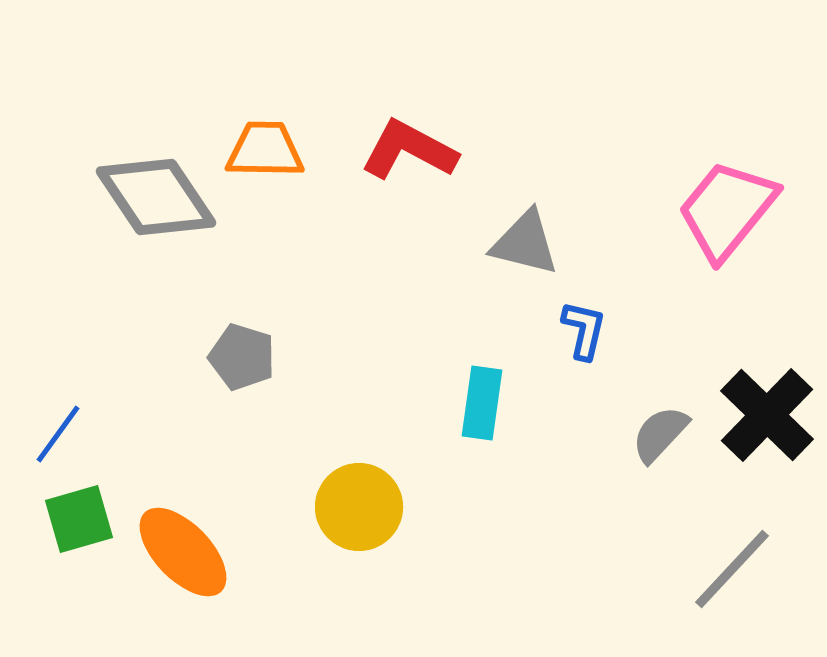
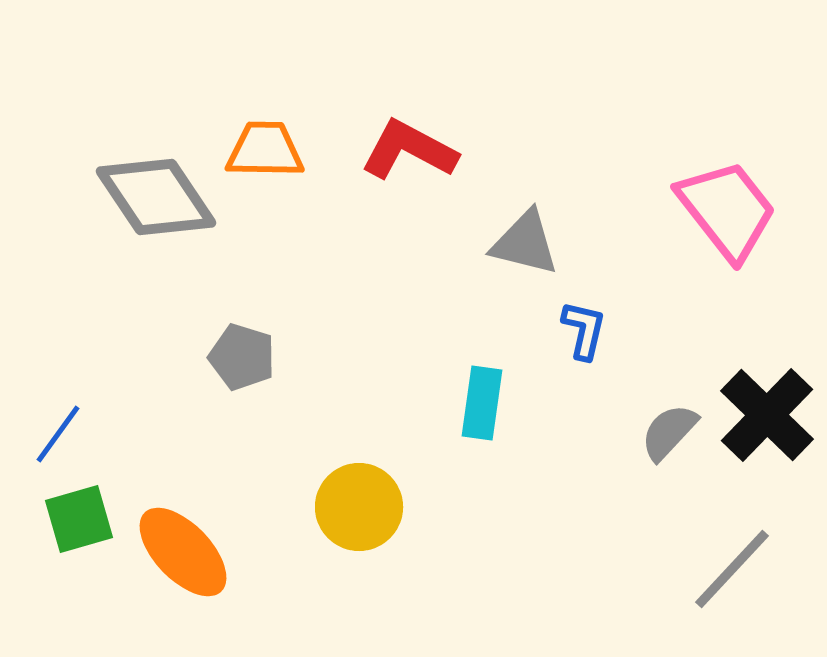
pink trapezoid: rotated 103 degrees clockwise
gray semicircle: moved 9 px right, 2 px up
